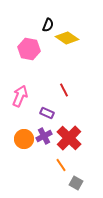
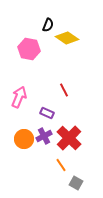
pink arrow: moved 1 px left, 1 px down
